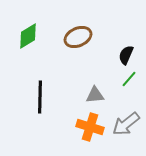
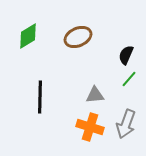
gray arrow: rotated 32 degrees counterclockwise
